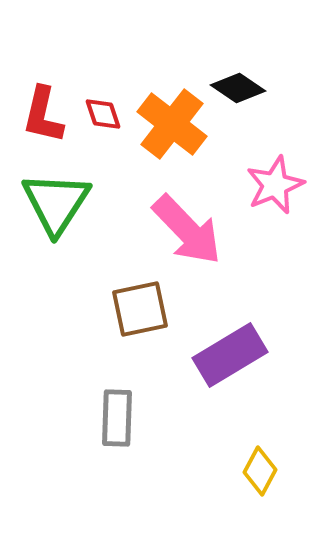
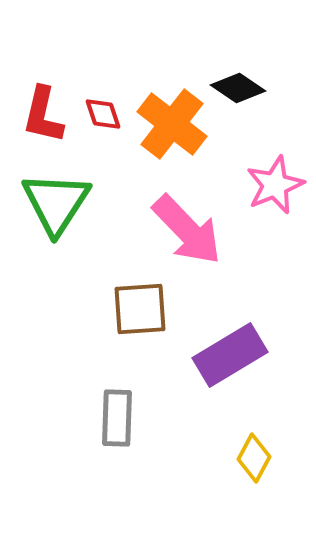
brown square: rotated 8 degrees clockwise
yellow diamond: moved 6 px left, 13 px up
